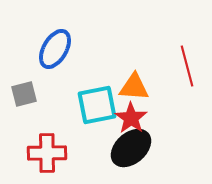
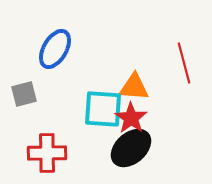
red line: moved 3 px left, 3 px up
cyan square: moved 6 px right, 4 px down; rotated 15 degrees clockwise
